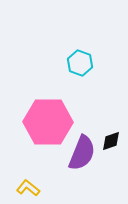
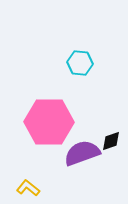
cyan hexagon: rotated 15 degrees counterclockwise
pink hexagon: moved 1 px right
purple semicircle: rotated 132 degrees counterclockwise
